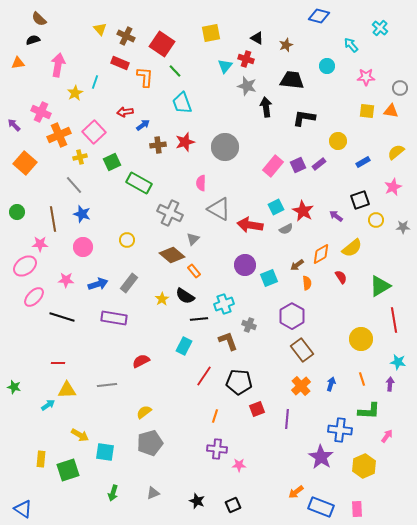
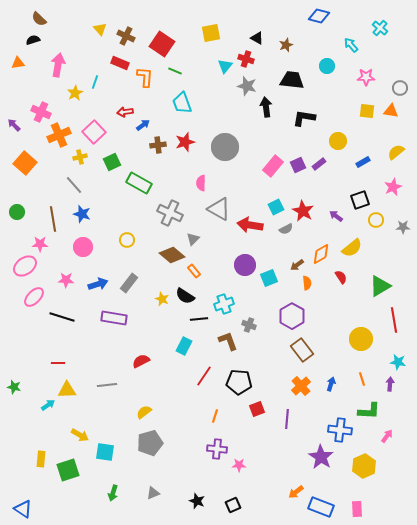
green line at (175, 71): rotated 24 degrees counterclockwise
yellow star at (162, 299): rotated 16 degrees counterclockwise
